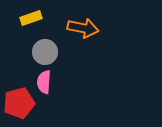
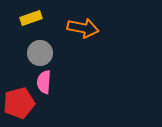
gray circle: moved 5 px left, 1 px down
